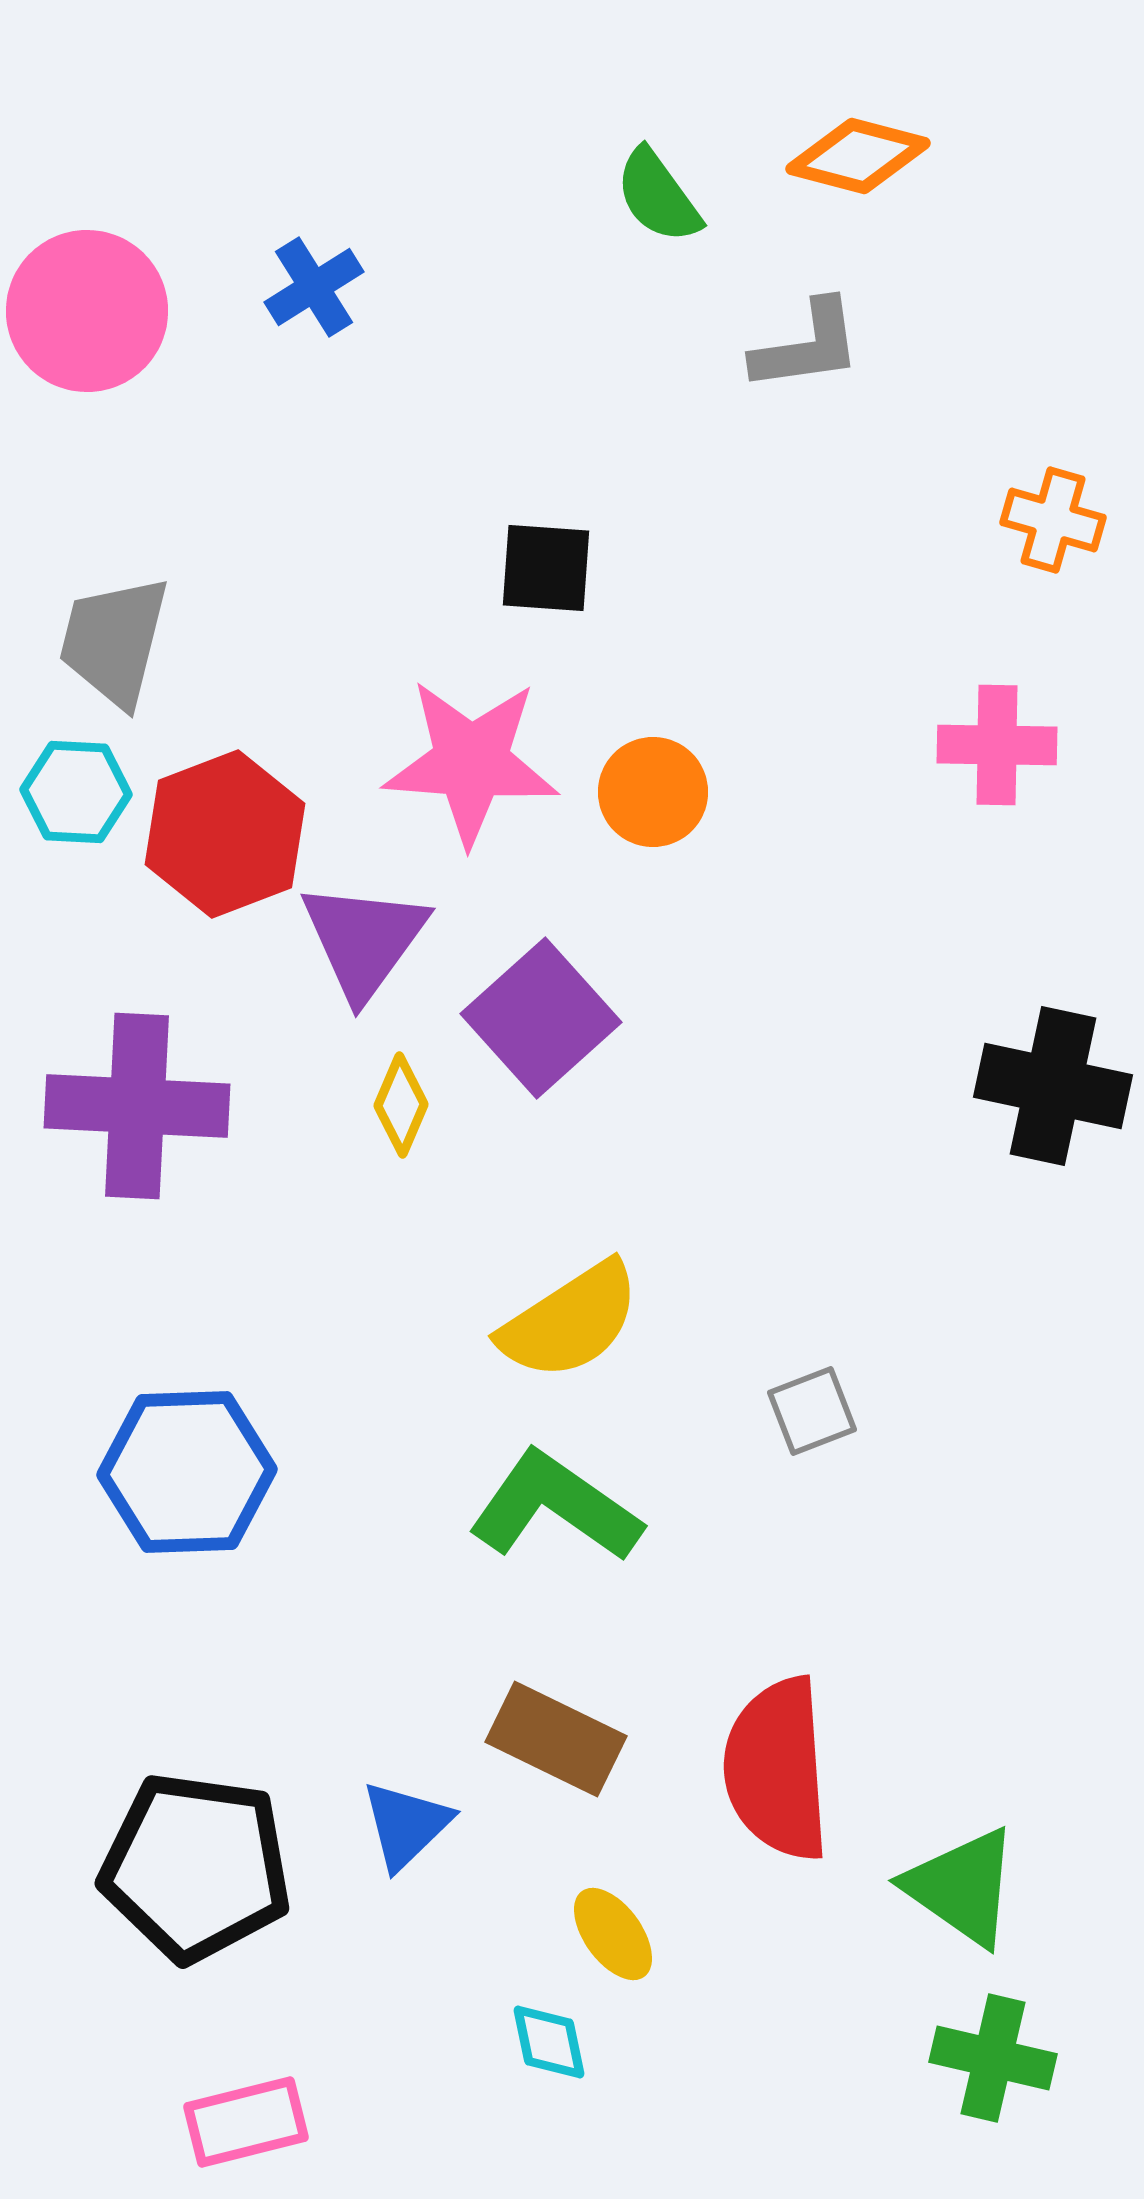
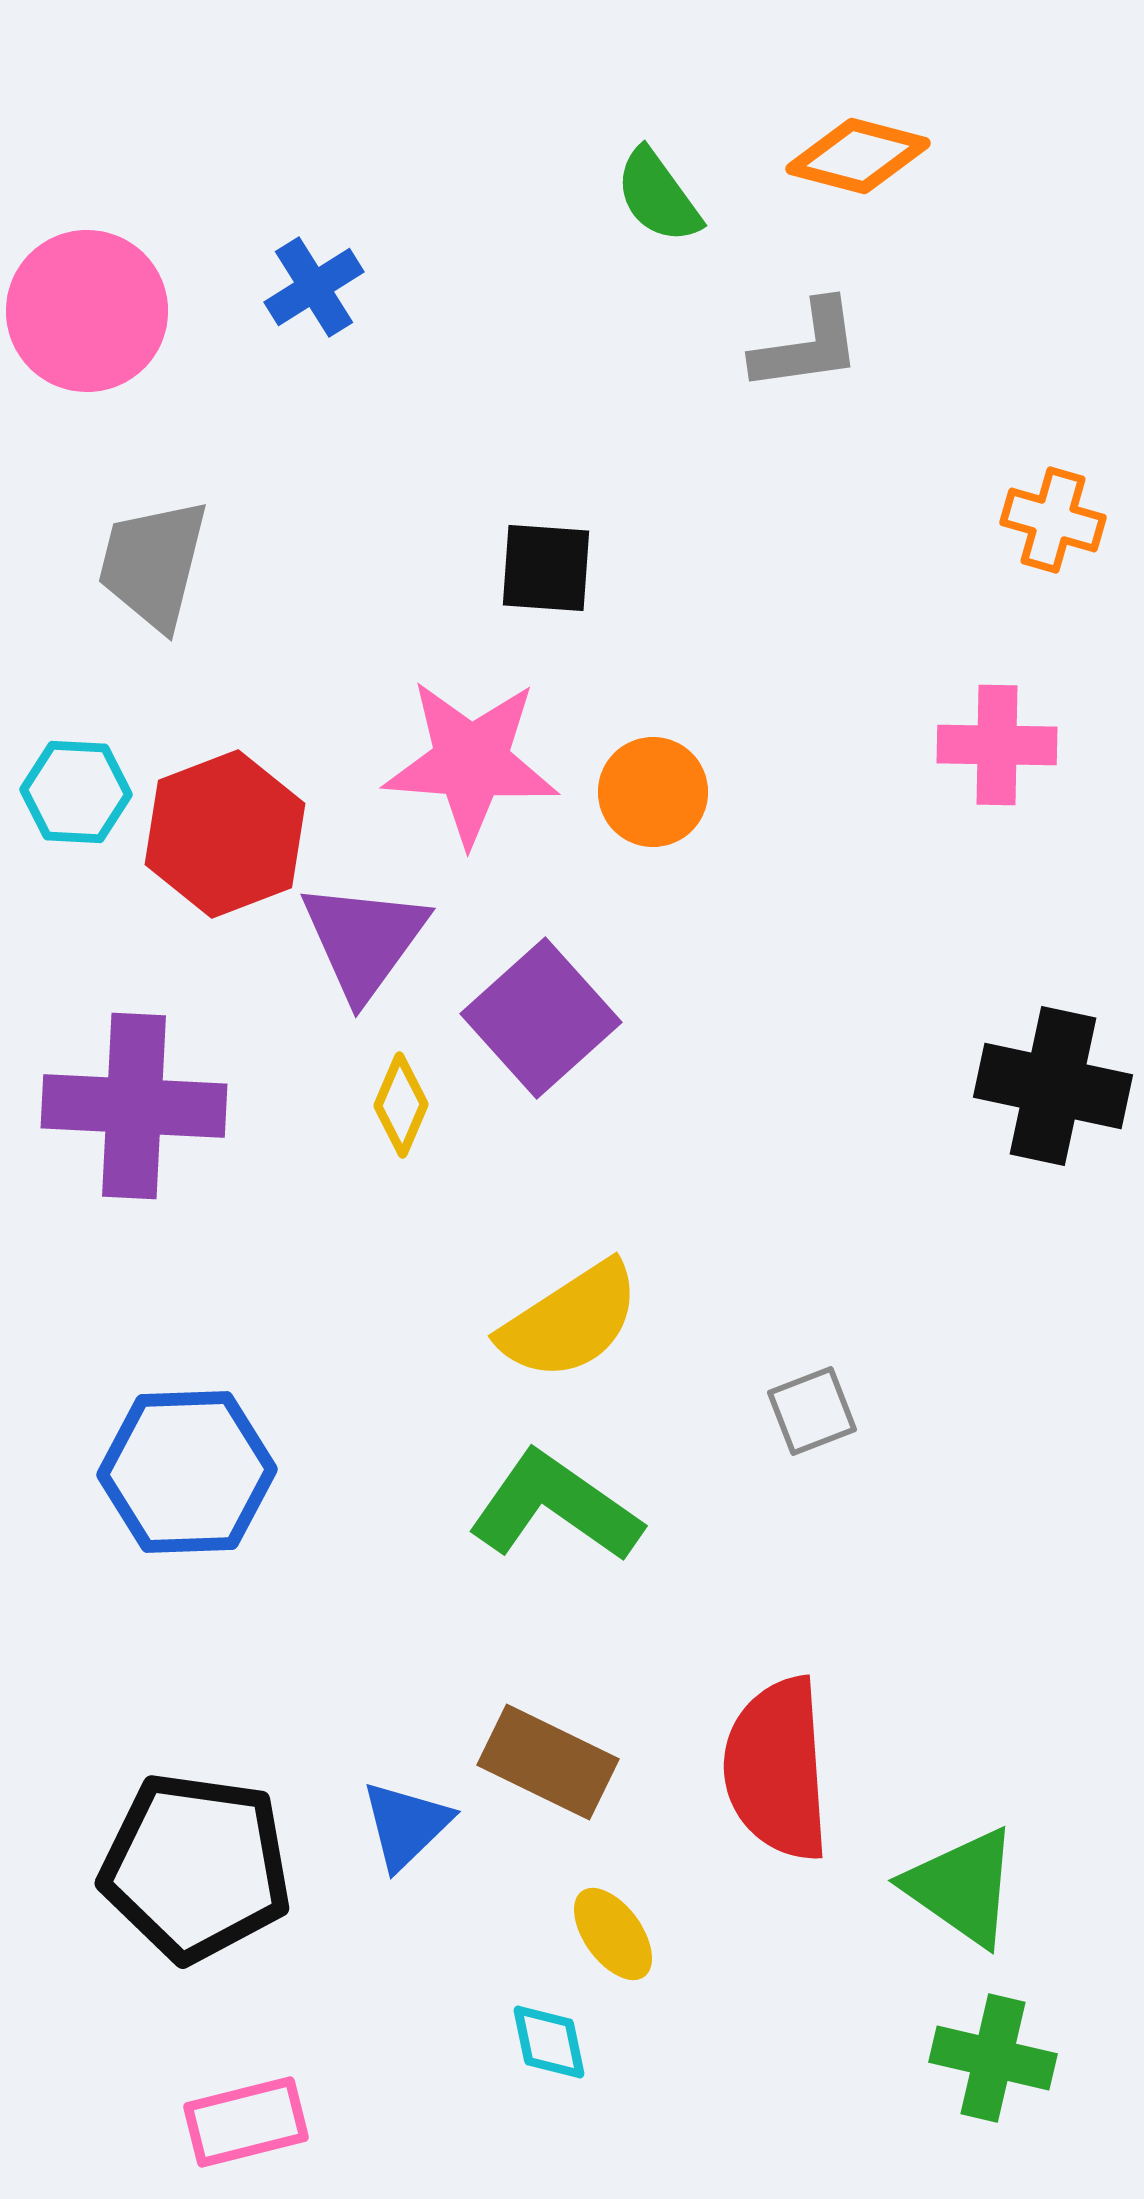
gray trapezoid: moved 39 px right, 77 px up
purple cross: moved 3 px left
brown rectangle: moved 8 px left, 23 px down
